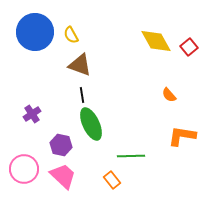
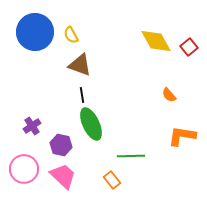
purple cross: moved 12 px down
